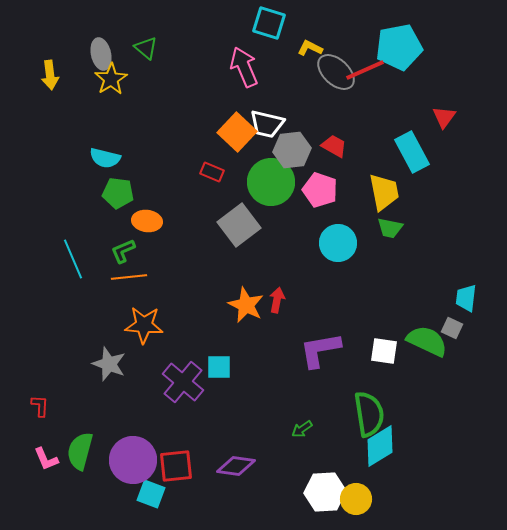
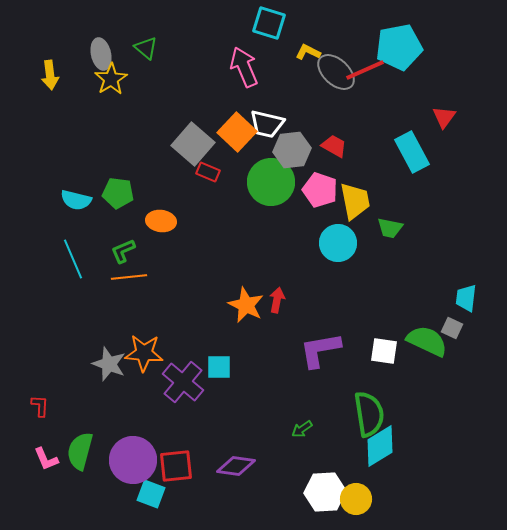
yellow L-shape at (310, 48): moved 2 px left, 4 px down
cyan semicircle at (105, 158): moved 29 px left, 42 px down
red rectangle at (212, 172): moved 4 px left
yellow trapezoid at (384, 192): moved 29 px left, 9 px down
orange ellipse at (147, 221): moved 14 px right
gray square at (239, 225): moved 46 px left, 81 px up; rotated 12 degrees counterclockwise
orange star at (144, 325): moved 28 px down
